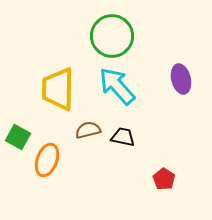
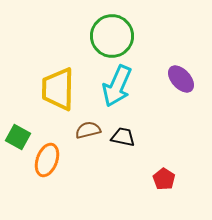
purple ellipse: rotated 28 degrees counterclockwise
cyan arrow: rotated 114 degrees counterclockwise
